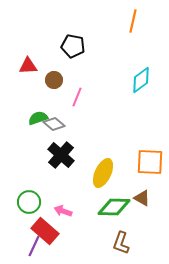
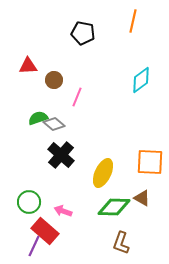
black pentagon: moved 10 px right, 13 px up
